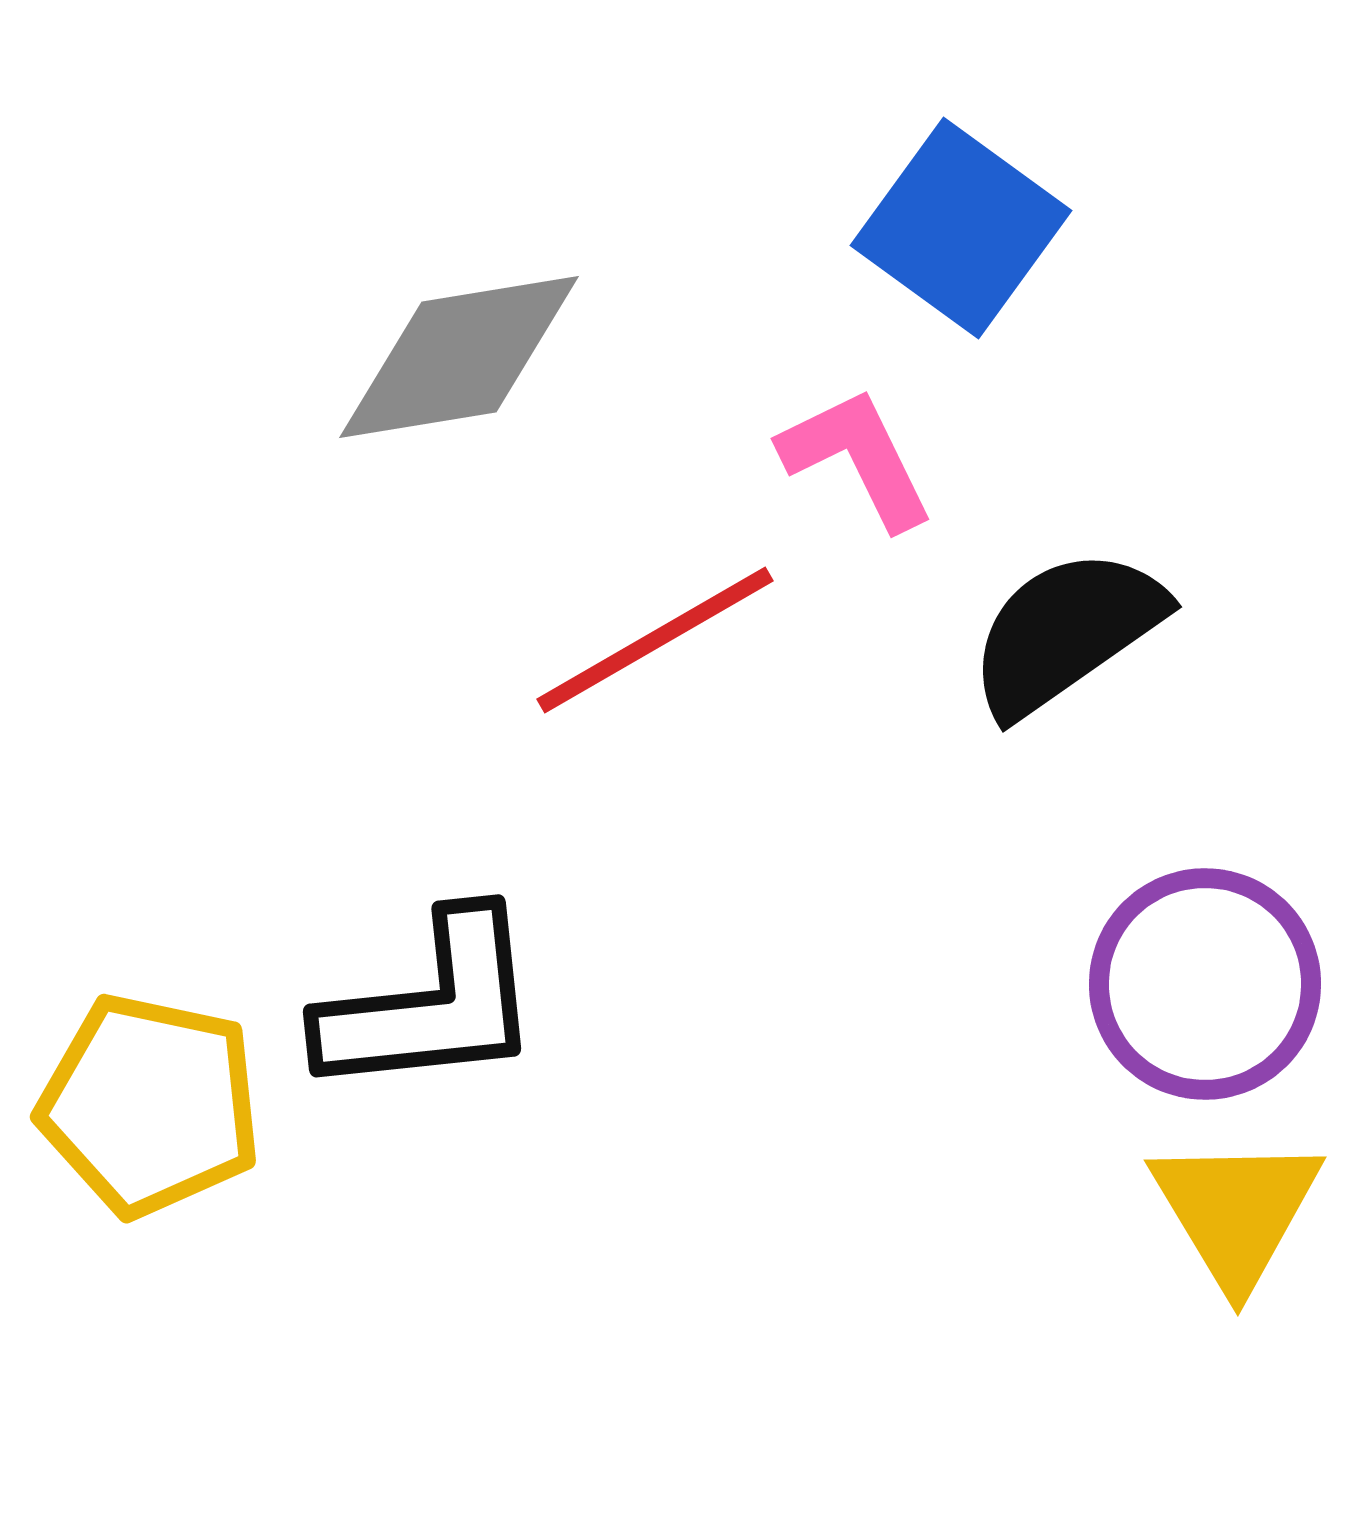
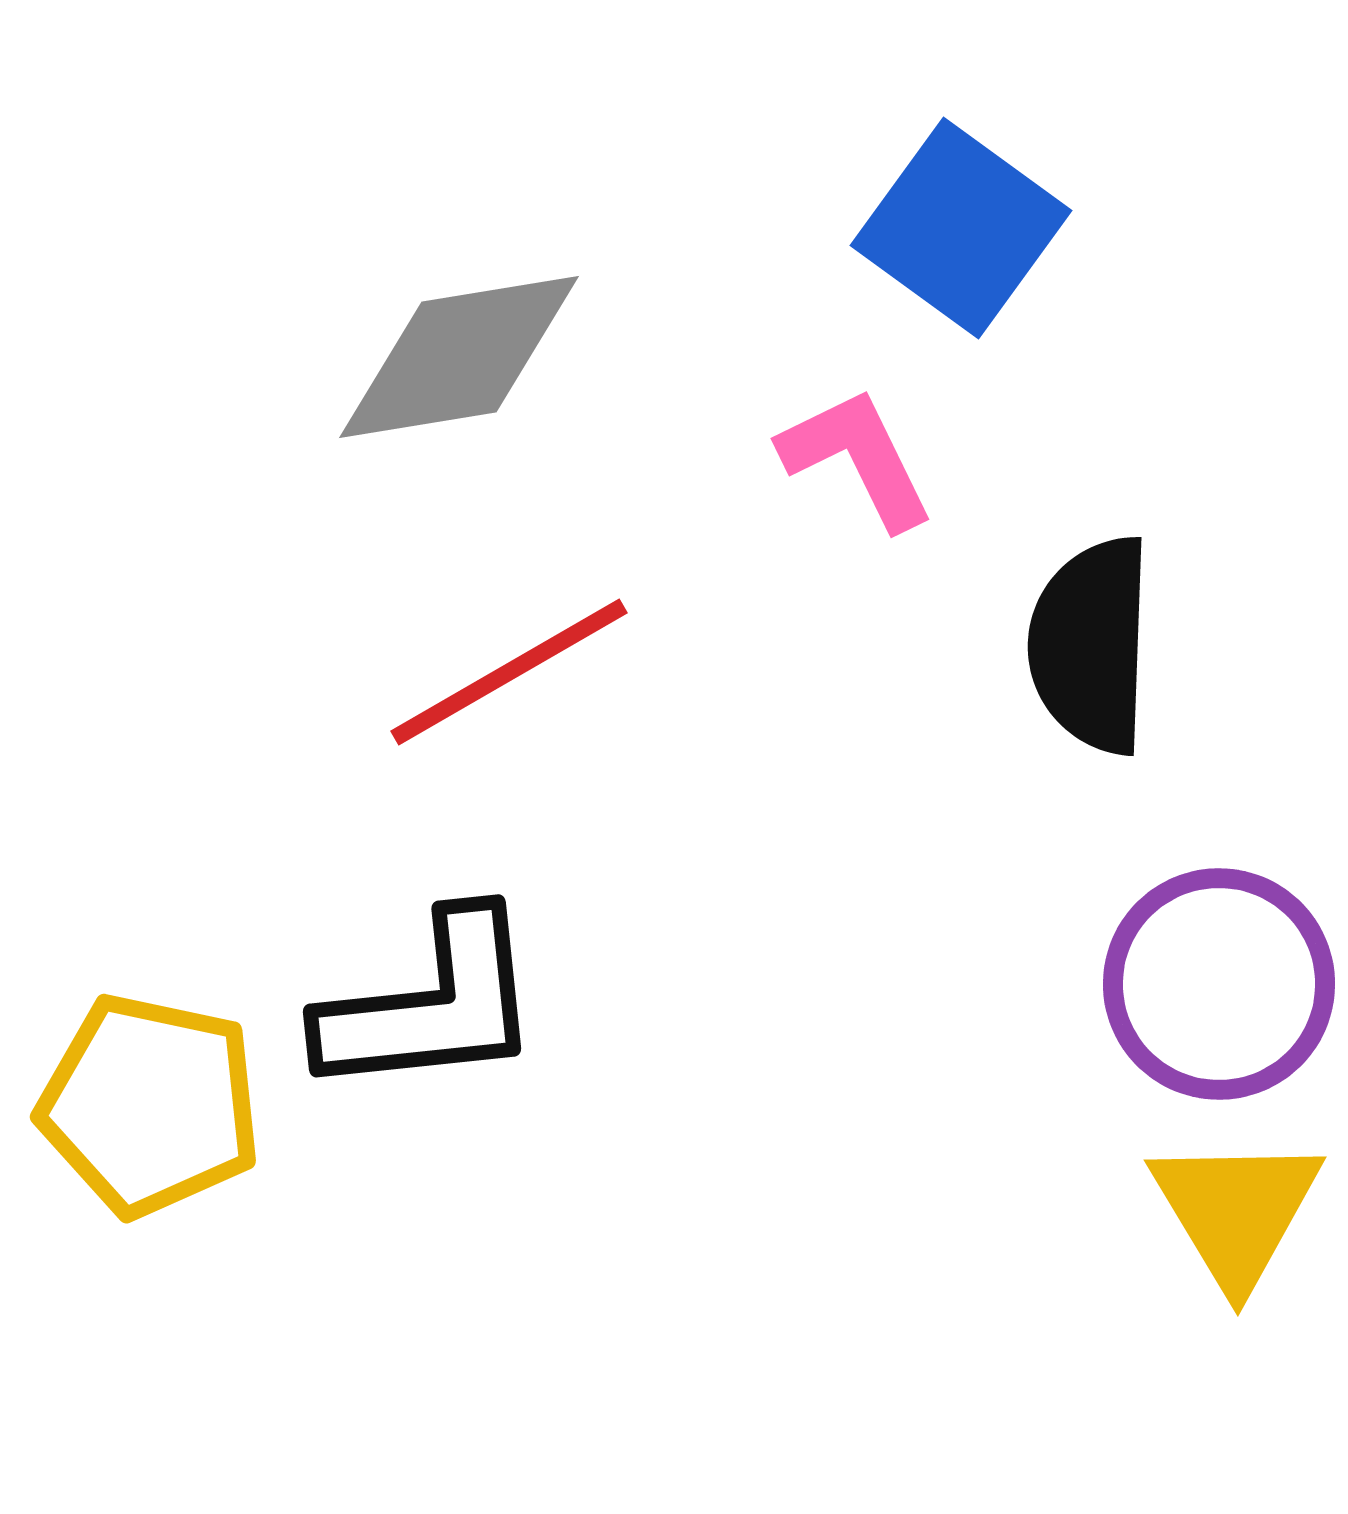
black semicircle: moved 25 px right, 13 px down; rotated 53 degrees counterclockwise
red line: moved 146 px left, 32 px down
purple circle: moved 14 px right
